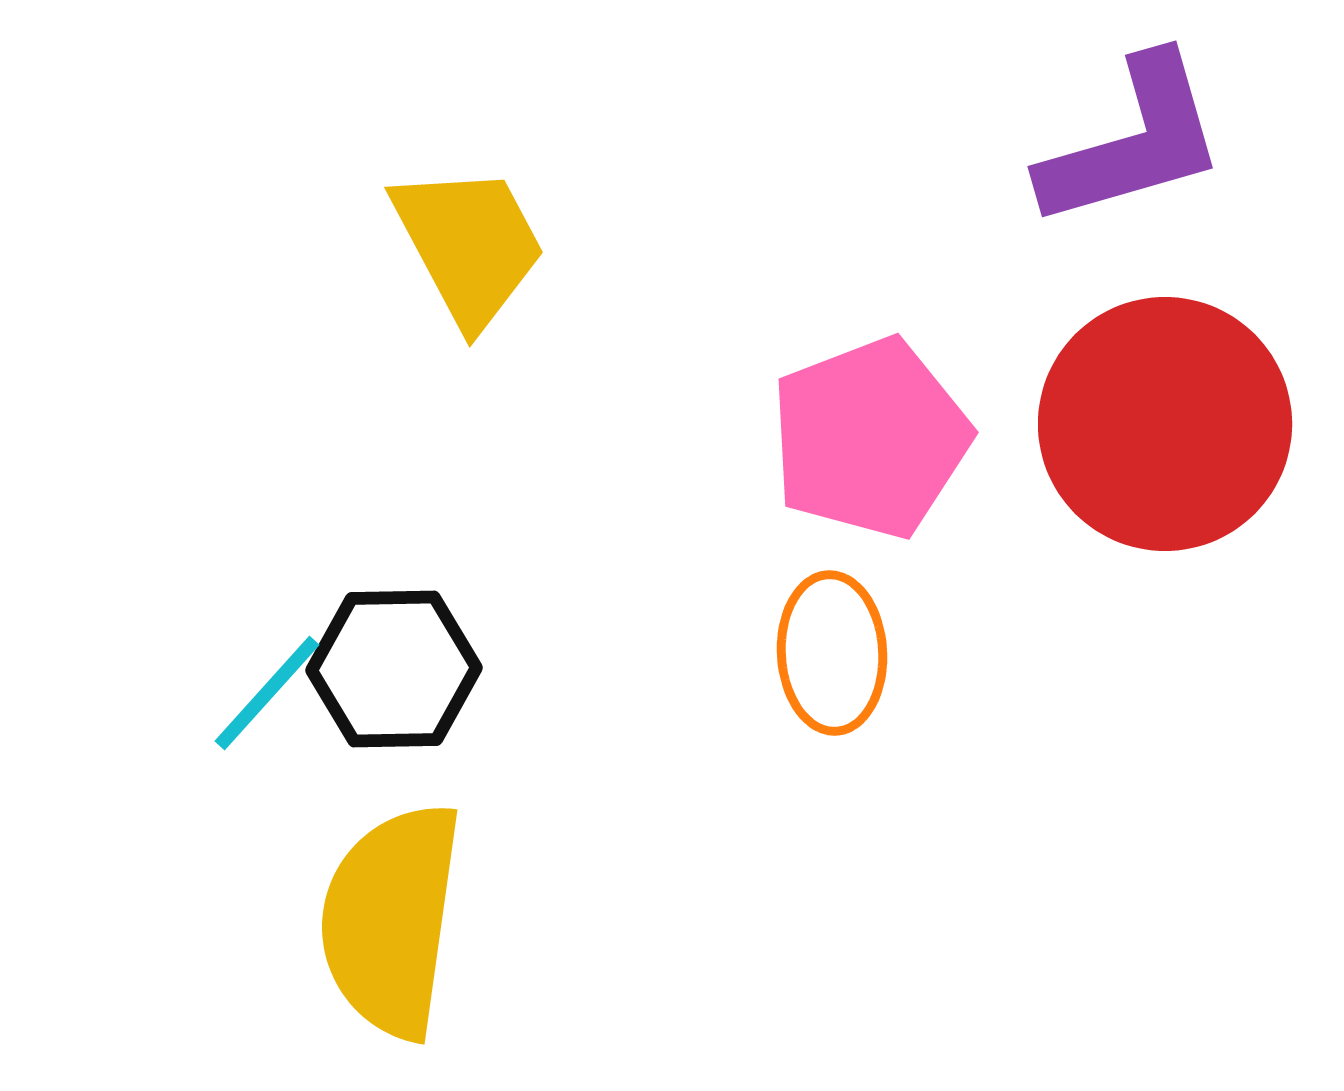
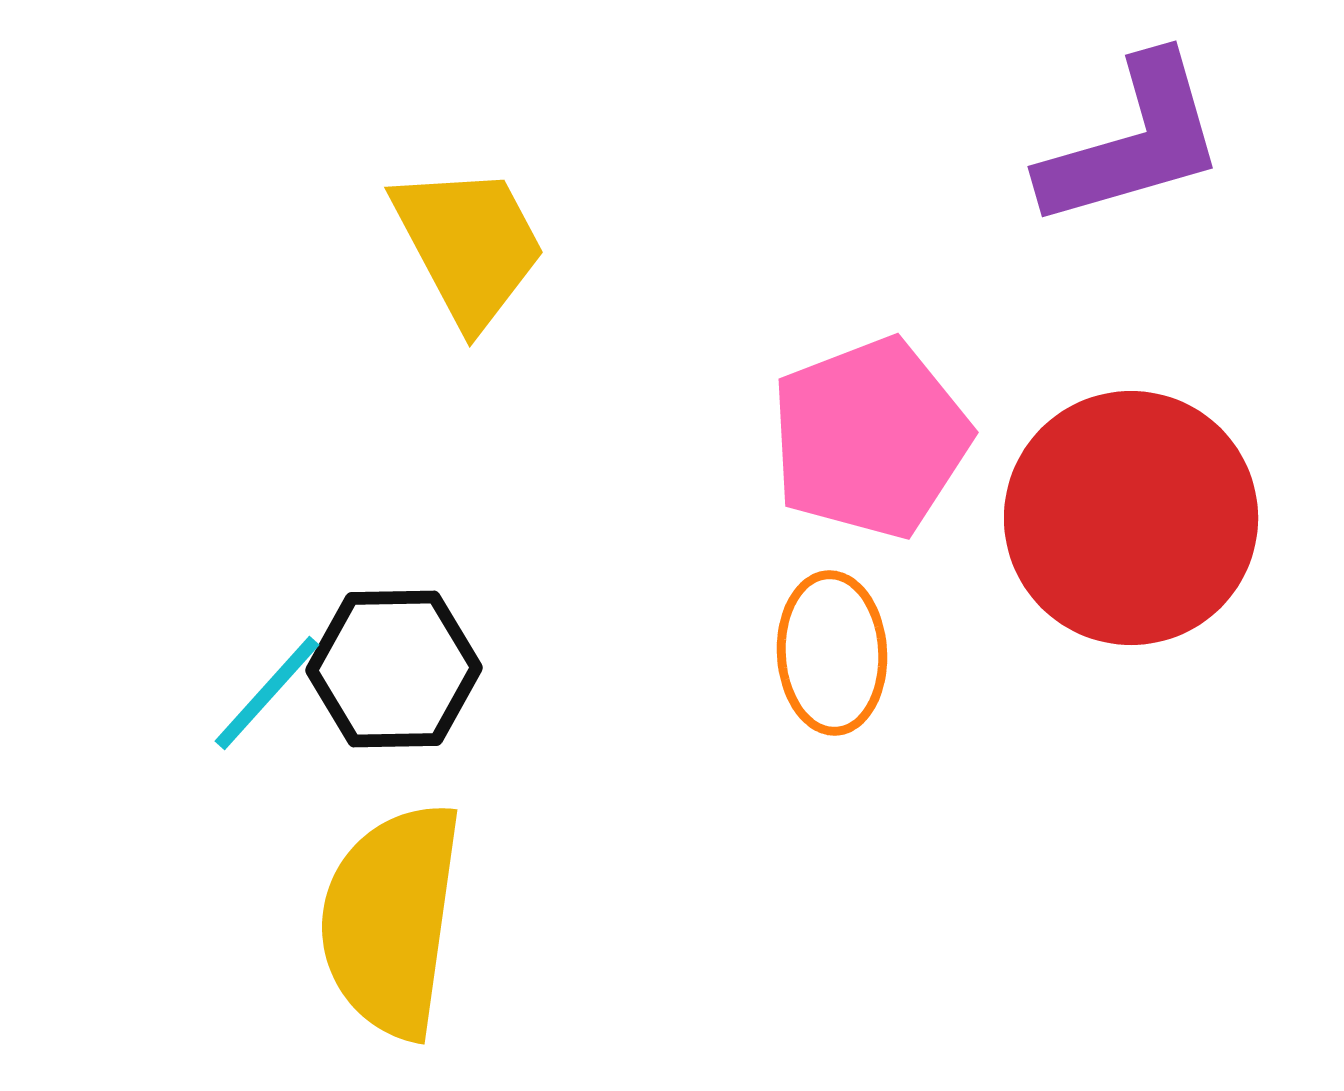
red circle: moved 34 px left, 94 px down
